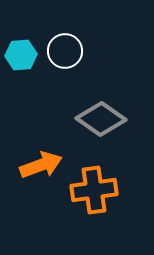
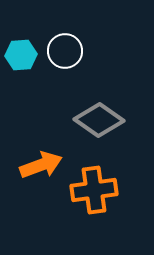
gray diamond: moved 2 px left, 1 px down
